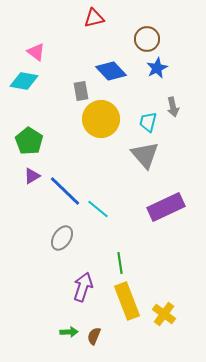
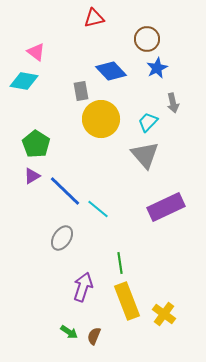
gray arrow: moved 4 px up
cyan trapezoid: rotated 30 degrees clockwise
green pentagon: moved 7 px right, 3 px down
green arrow: rotated 36 degrees clockwise
